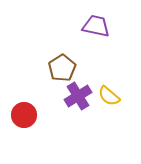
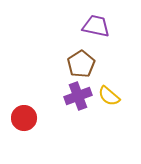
brown pentagon: moved 19 px right, 4 px up
purple cross: rotated 12 degrees clockwise
red circle: moved 3 px down
